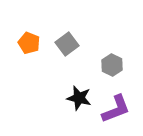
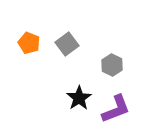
black star: rotated 25 degrees clockwise
